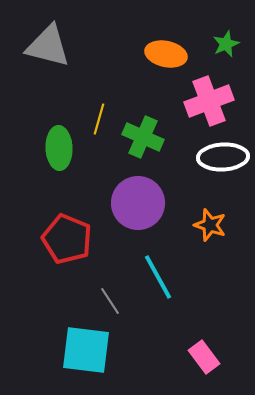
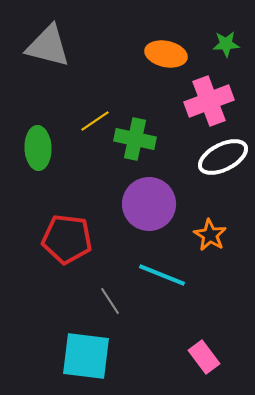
green star: rotated 20 degrees clockwise
yellow line: moved 4 px left, 2 px down; rotated 40 degrees clockwise
green cross: moved 8 px left, 2 px down; rotated 12 degrees counterclockwise
green ellipse: moved 21 px left
white ellipse: rotated 24 degrees counterclockwise
purple circle: moved 11 px right, 1 px down
orange star: moved 10 px down; rotated 12 degrees clockwise
red pentagon: rotated 15 degrees counterclockwise
cyan line: moved 4 px right, 2 px up; rotated 39 degrees counterclockwise
cyan square: moved 6 px down
